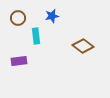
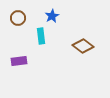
blue star: rotated 16 degrees counterclockwise
cyan rectangle: moved 5 px right
